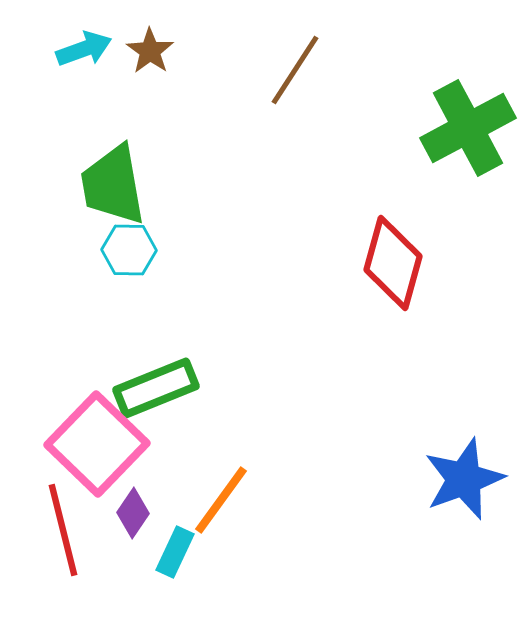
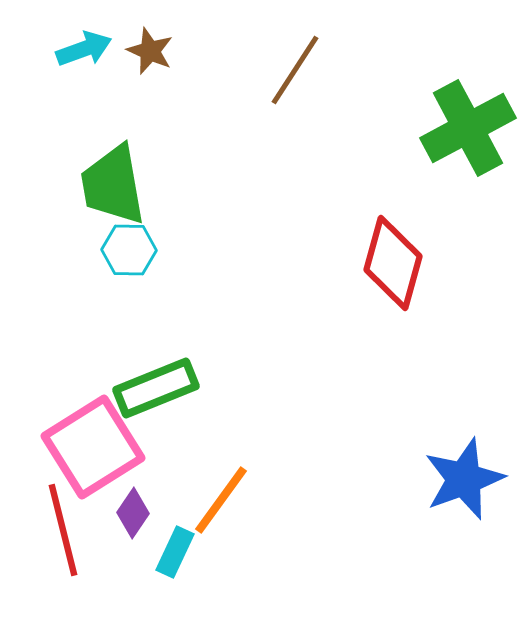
brown star: rotated 12 degrees counterclockwise
pink square: moved 4 px left, 3 px down; rotated 14 degrees clockwise
